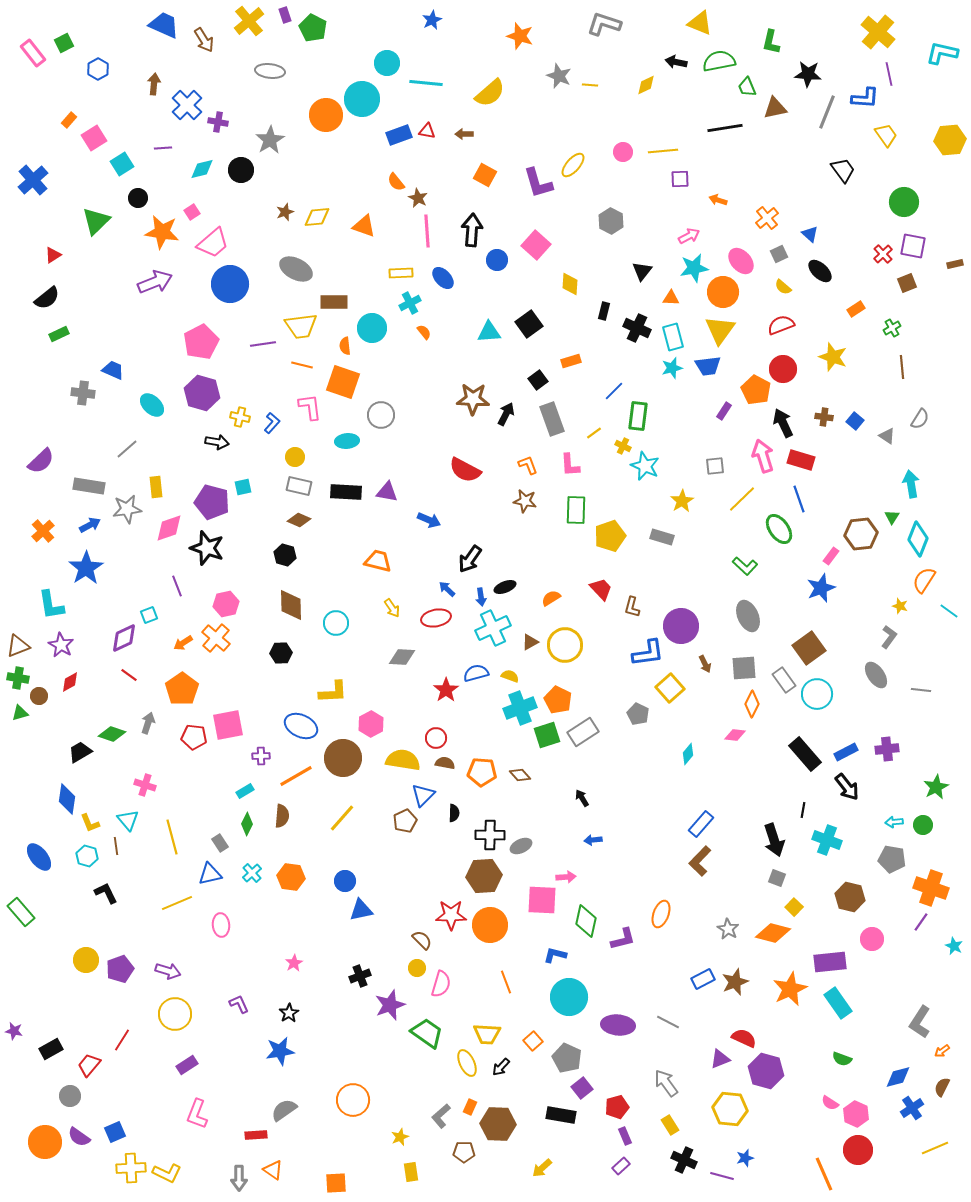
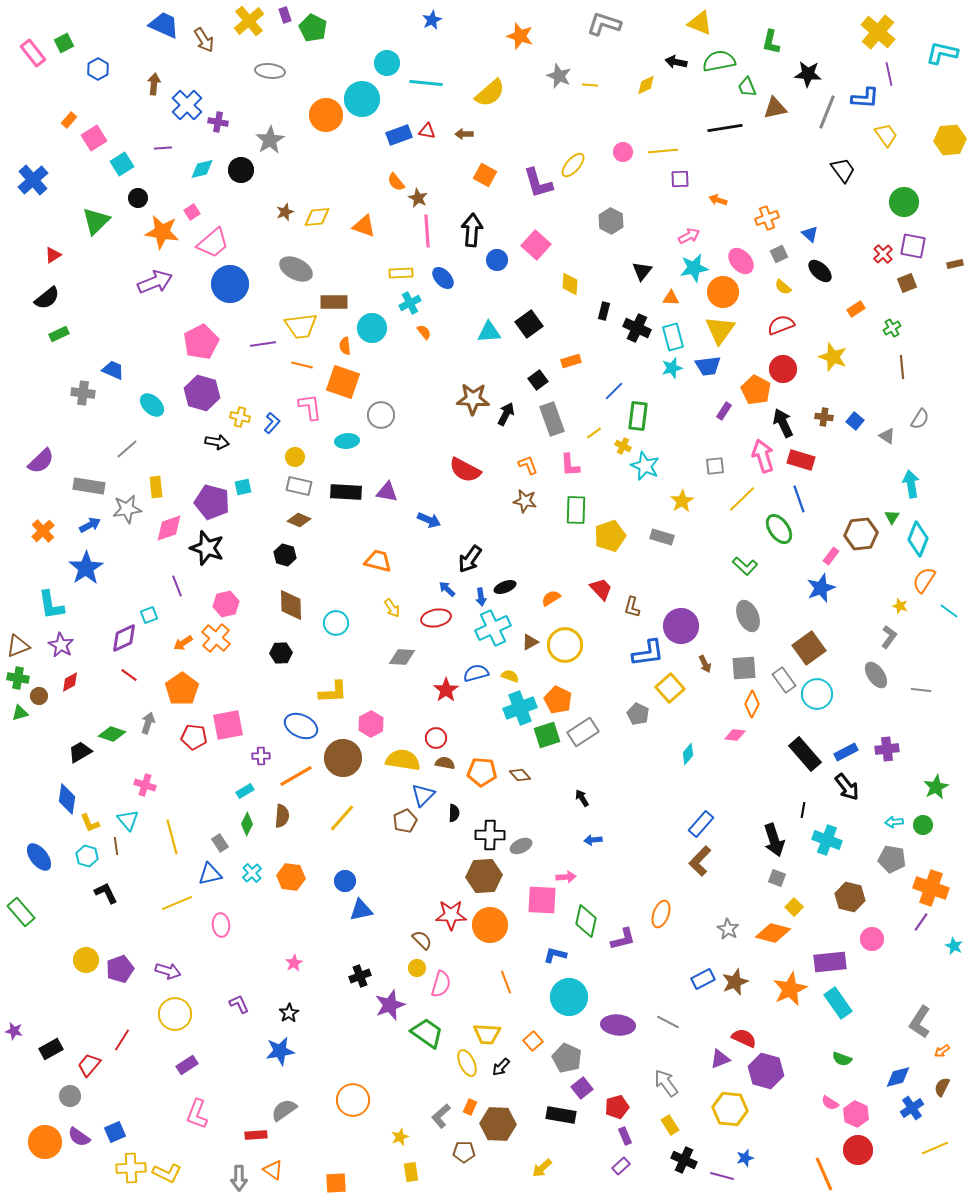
orange cross at (767, 218): rotated 20 degrees clockwise
